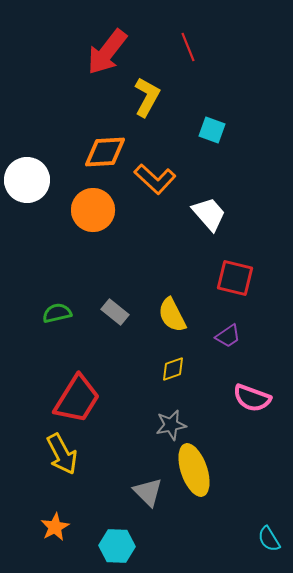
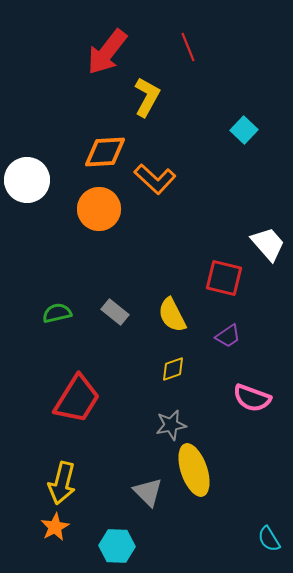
cyan square: moved 32 px right; rotated 24 degrees clockwise
orange circle: moved 6 px right, 1 px up
white trapezoid: moved 59 px right, 30 px down
red square: moved 11 px left
yellow arrow: moved 29 px down; rotated 42 degrees clockwise
